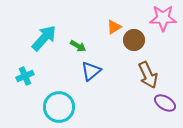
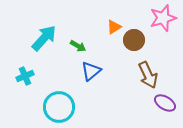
pink star: rotated 16 degrees counterclockwise
